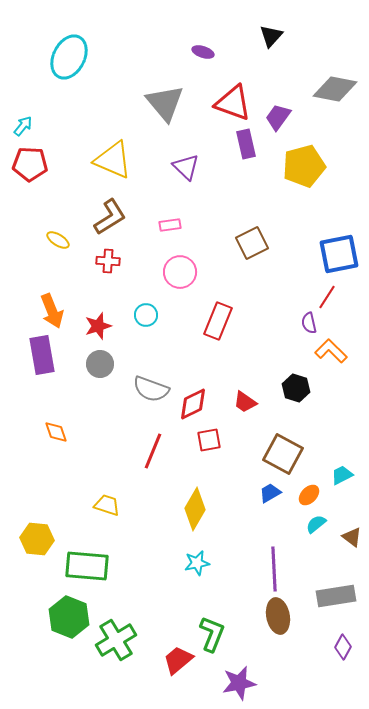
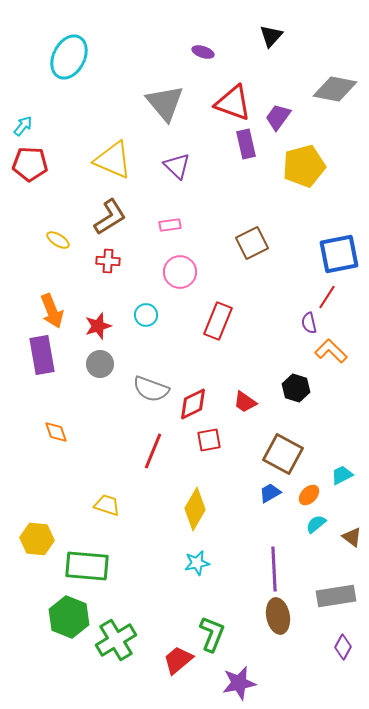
purple triangle at (186, 167): moved 9 px left, 1 px up
